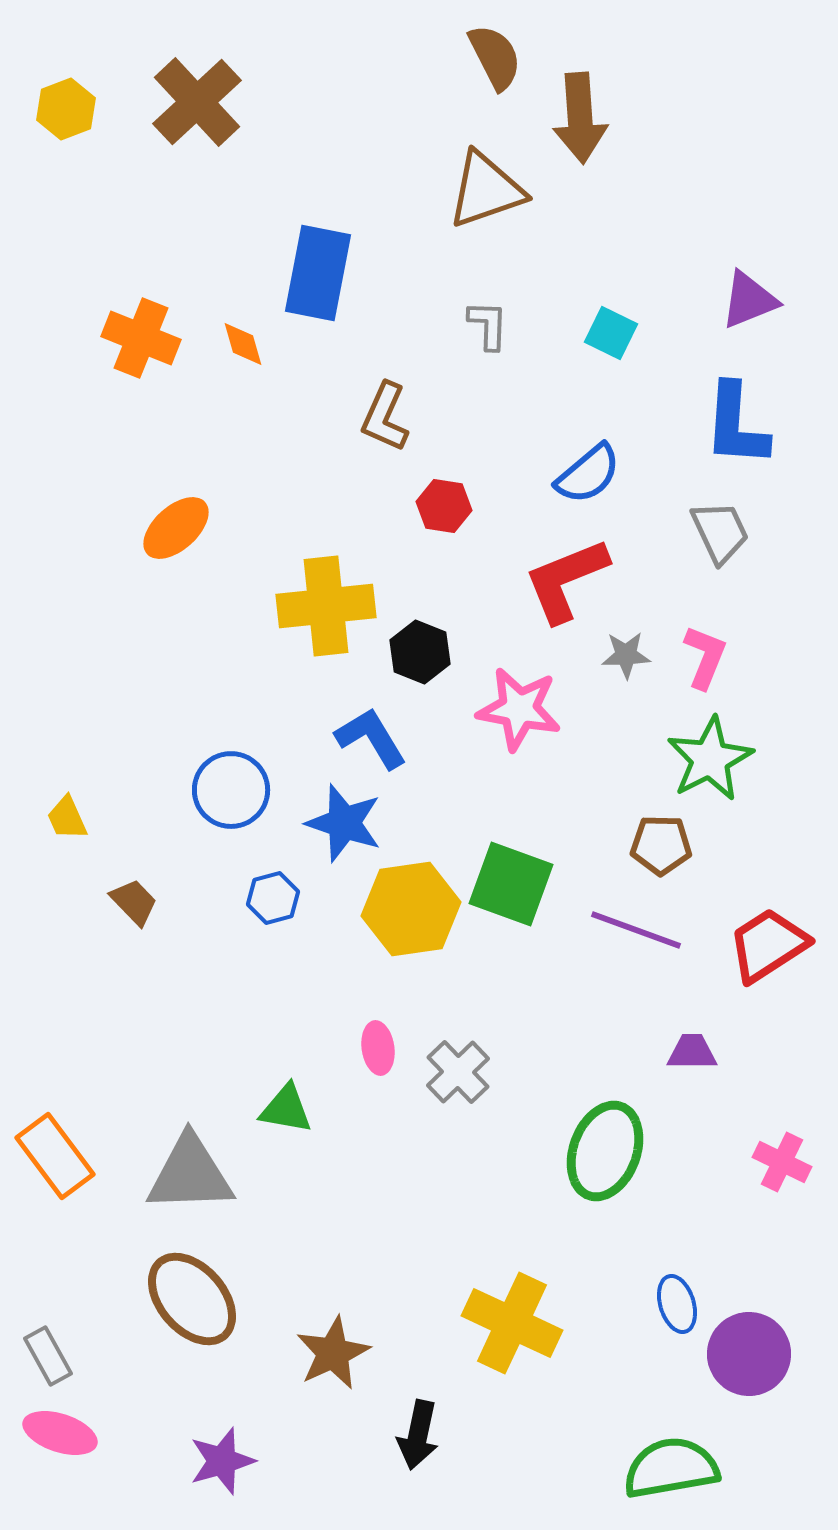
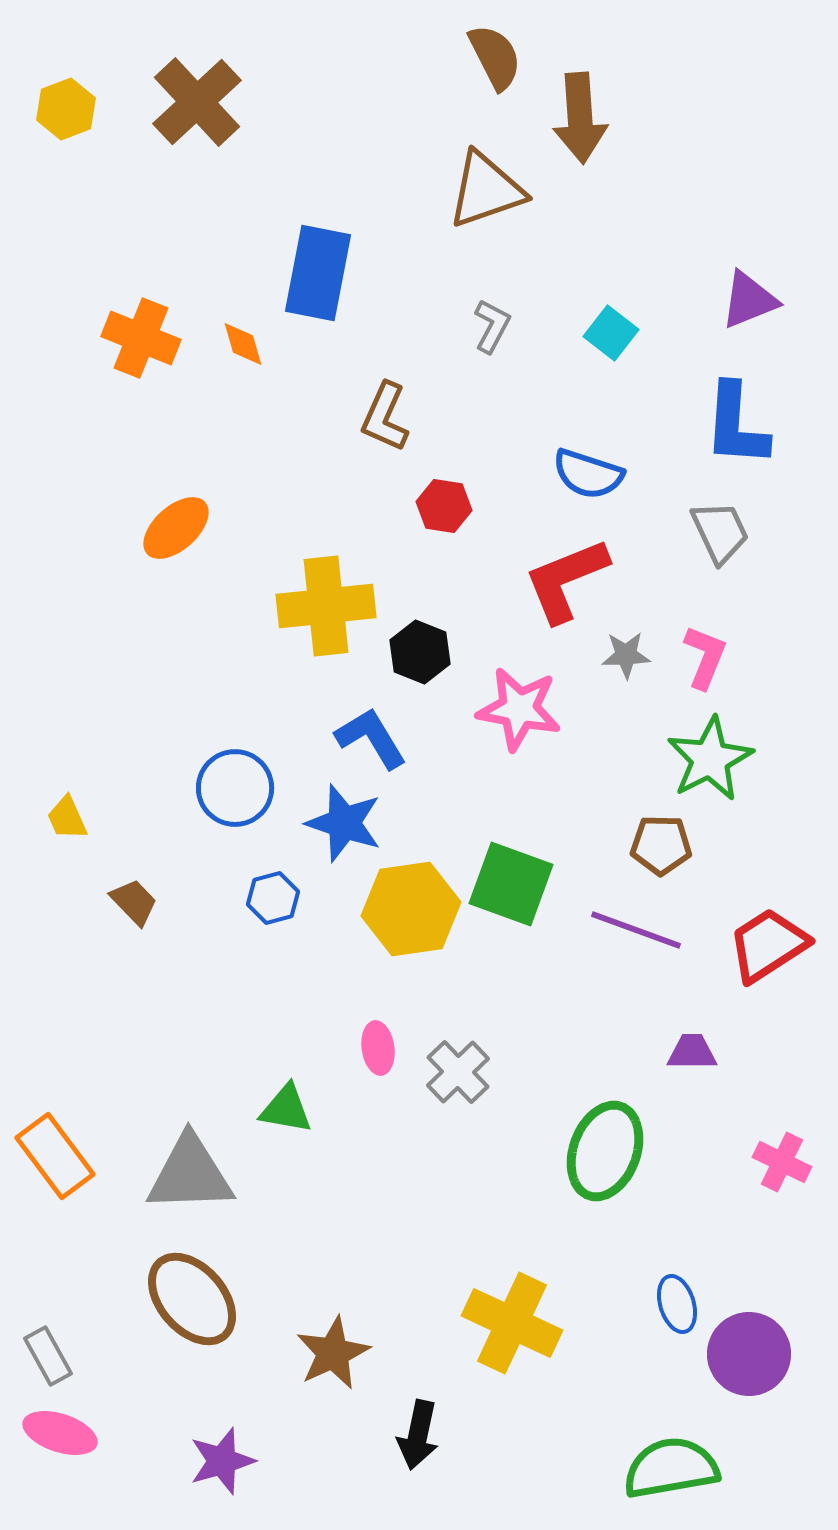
gray L-shape at (488, 325): moved 4 px right, 1 px down; rotated 26 degrees clockwise
cyan square at (611, 333): rotated 12 degrees clockwise
blue semicircle at (588, 474): rotated 58 degrees clockwise
blue circle at (231, 790): moved 4 px right, 2 px up
